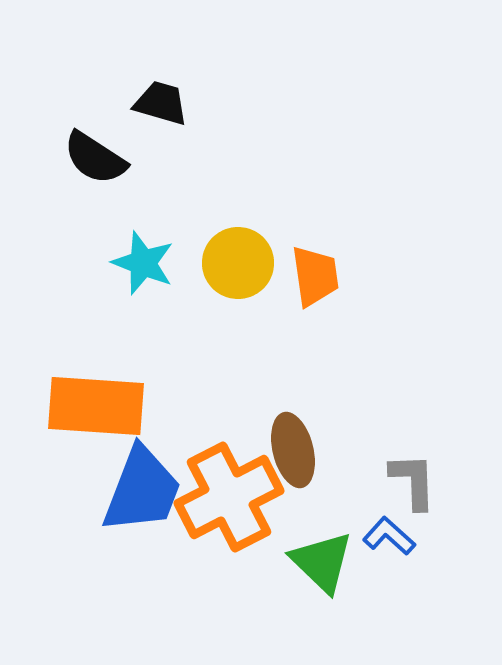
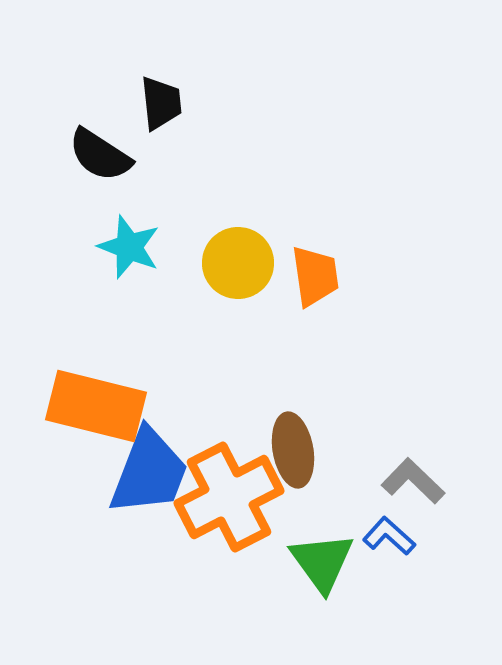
black trapezoid: rotated 68 degrees clockwise
black semicircle: moved 5 px right, 3 px up
cyan star: moved 14 px left, 16 px up
orange rectangle: rotated 10 degrees clockwise
brown ellipse: rotated 4 degrees clockwise
gray L-shape: rotated 44 degrees counterclockwise
blue trapezoid: moved 7 px right, 18 px up
green triangle: rotated 10 degrees clockwise
